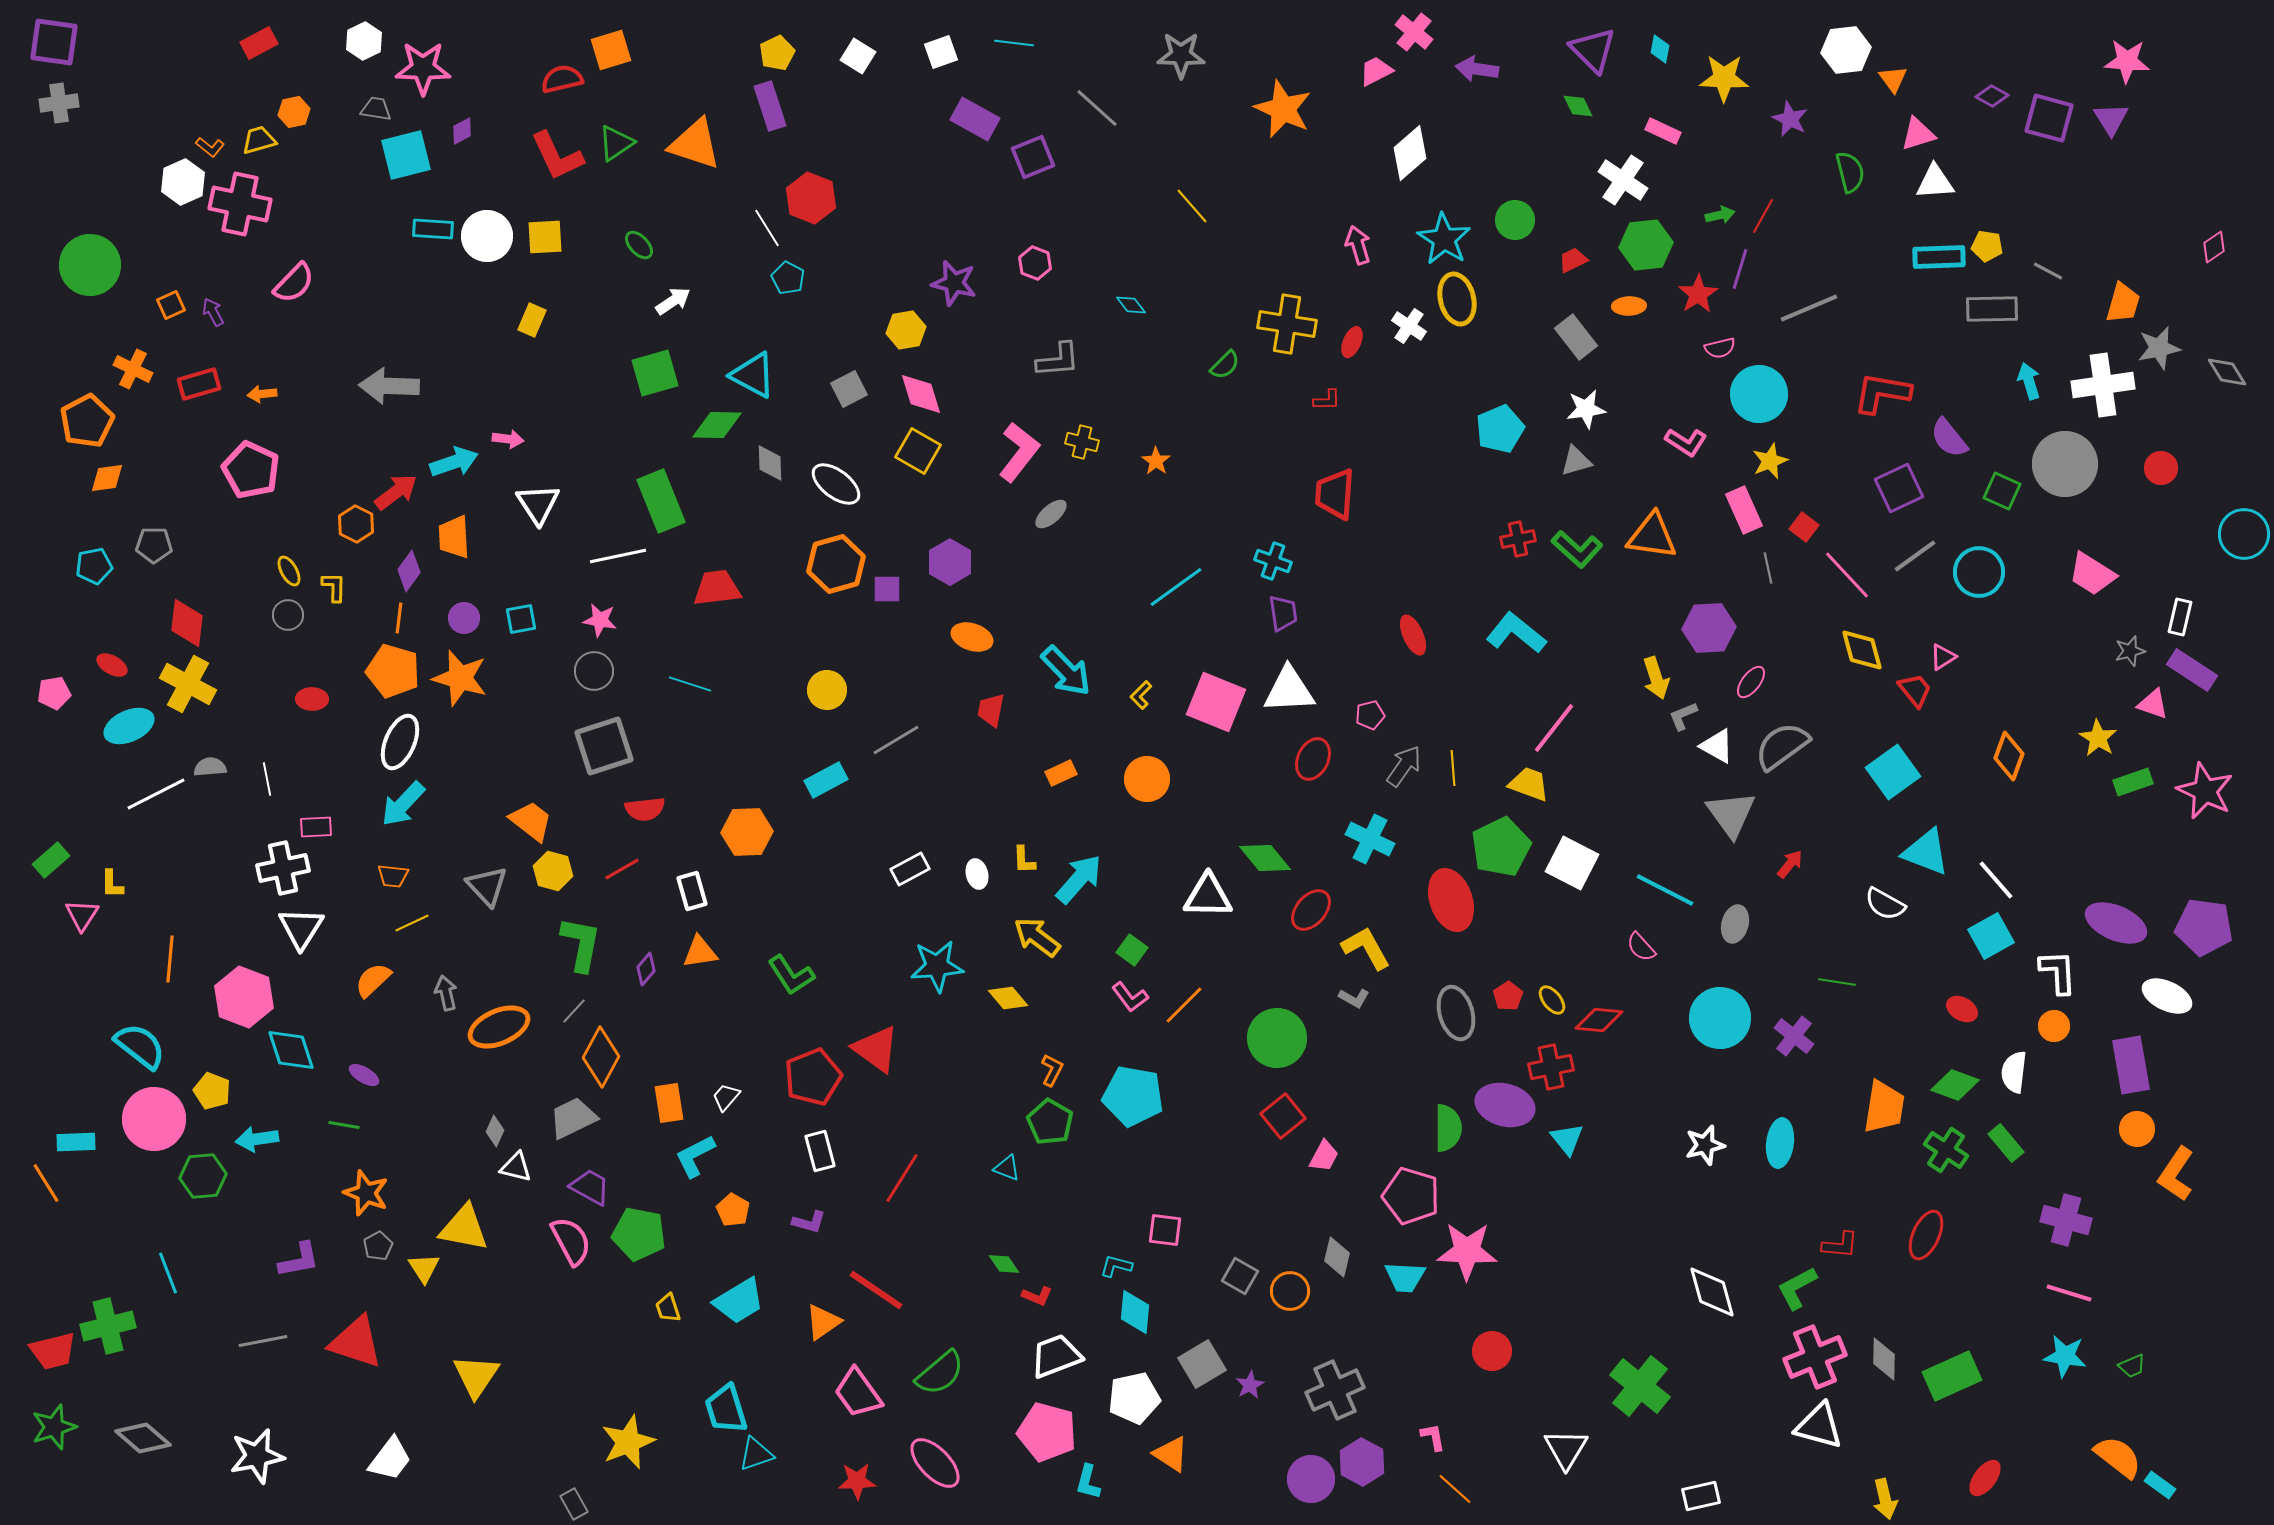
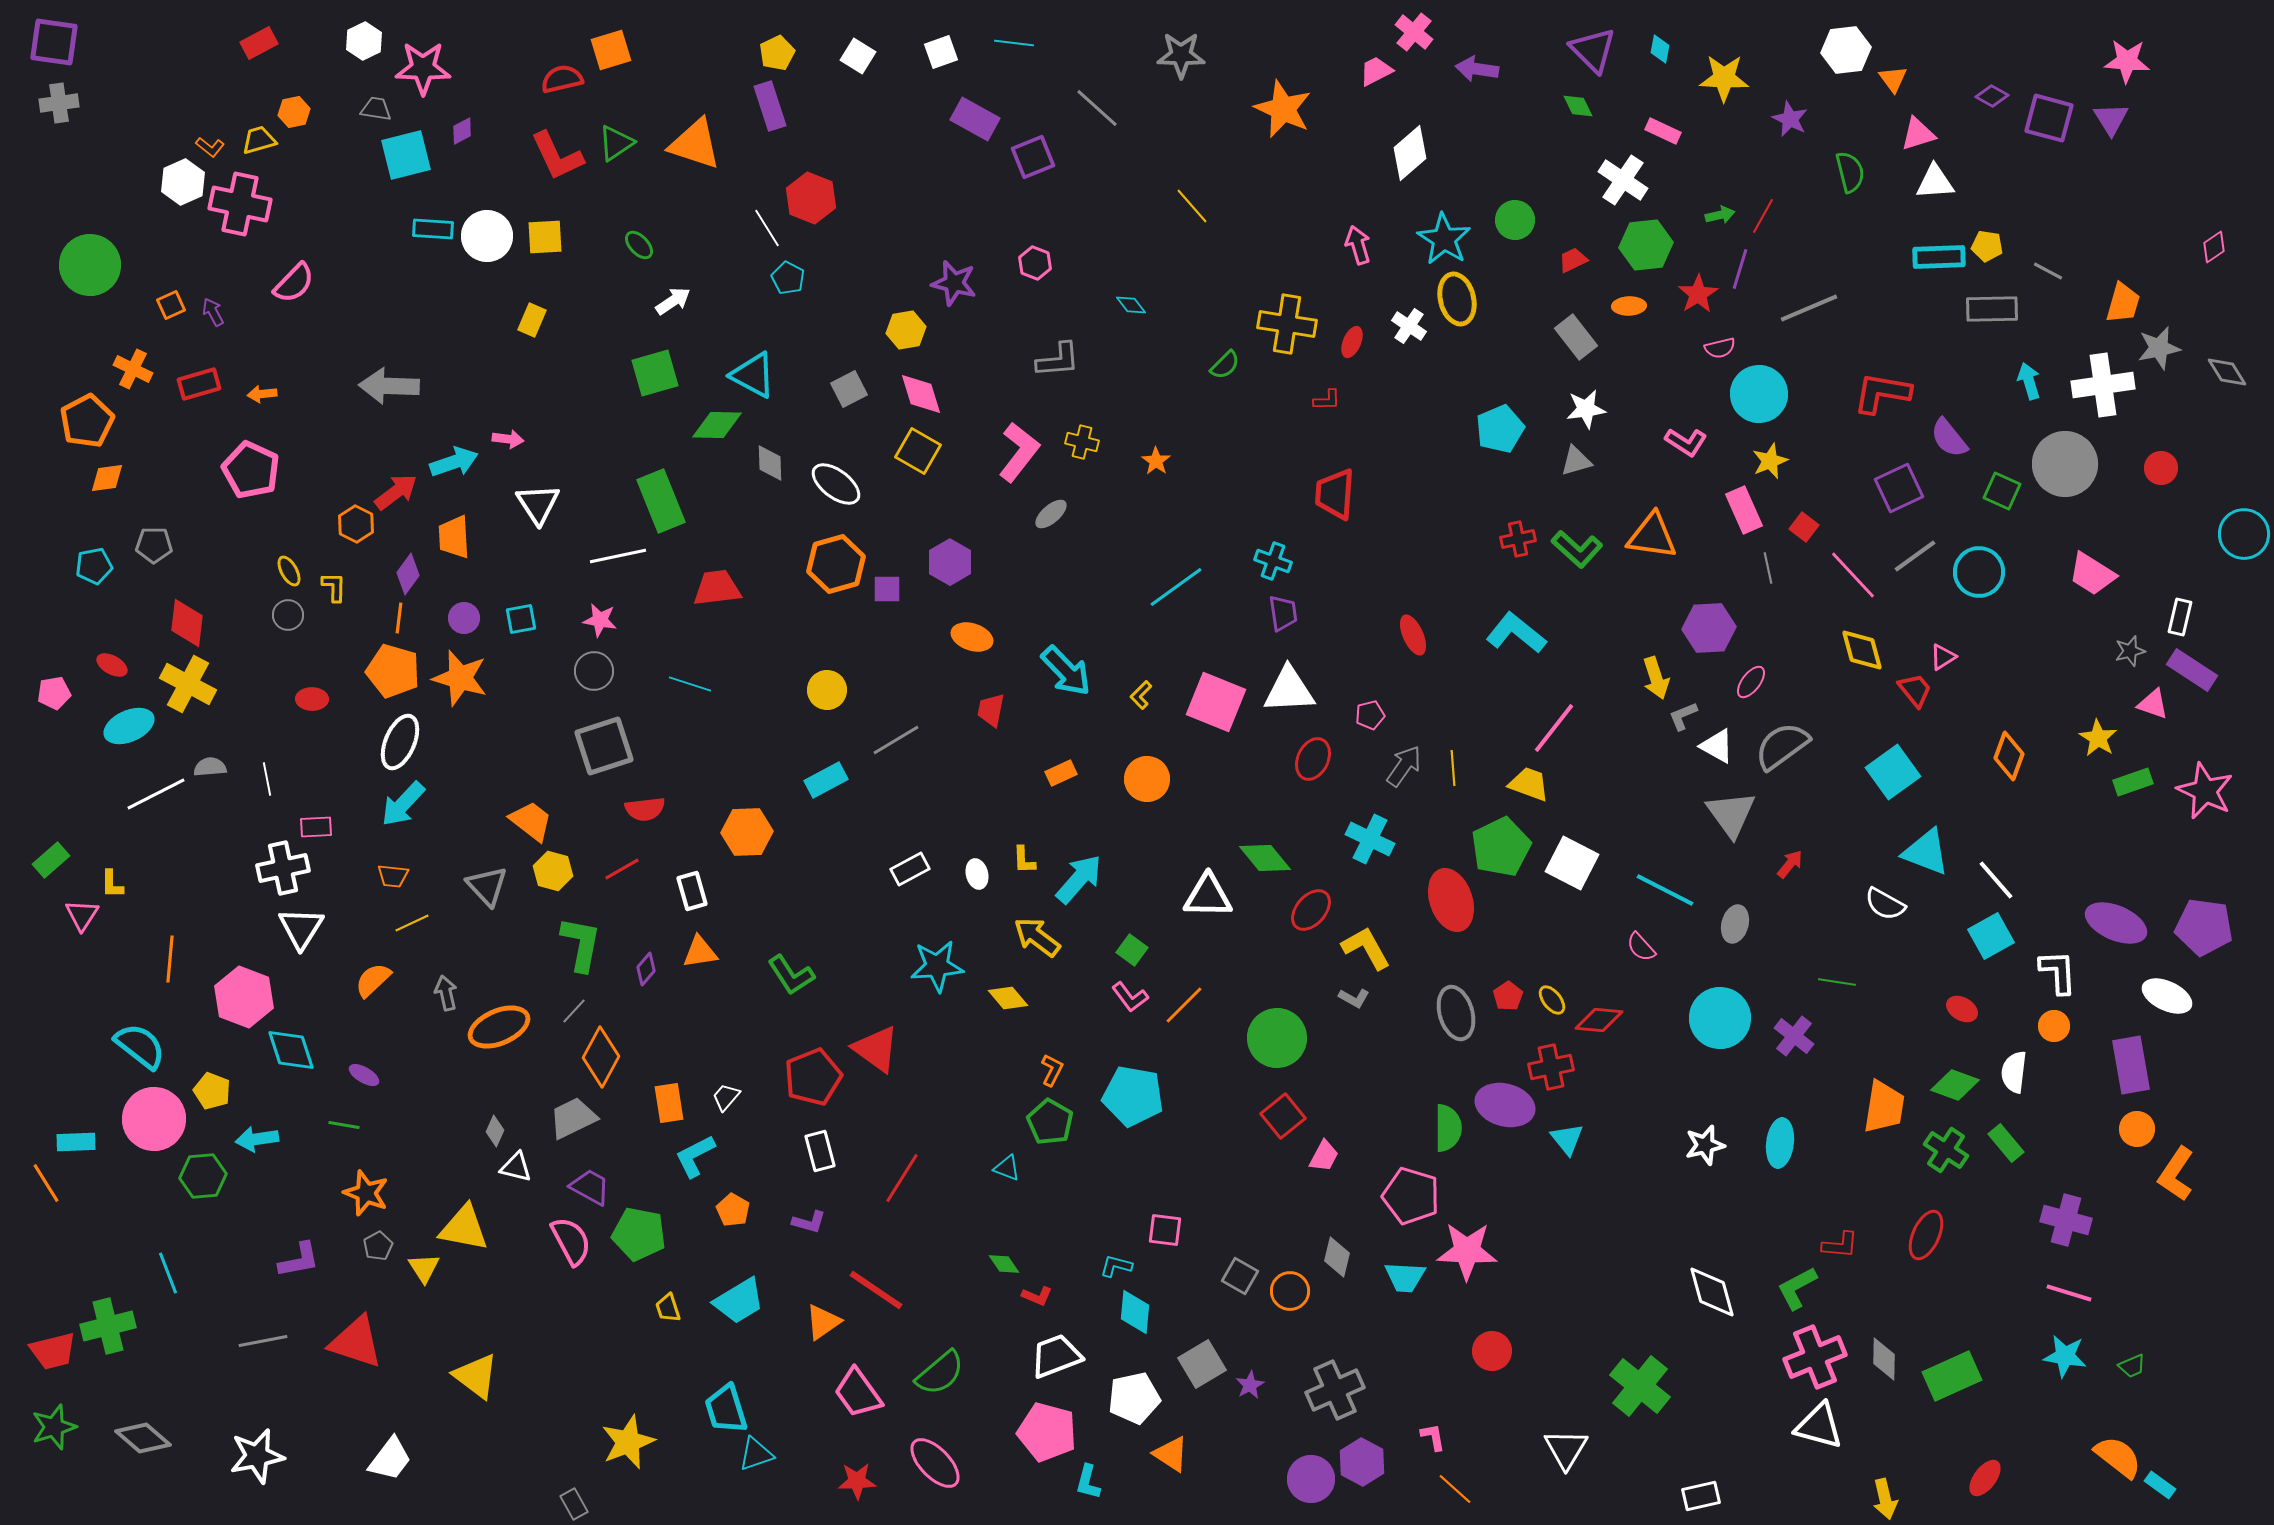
purple diamond at (409, 571): moved 1 px left, 3 px down
pink line at (1847, 575): moved 6 px right
yellow triangle at (476, 1376): rotated 27 degrees counterclockwise
